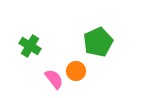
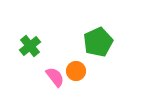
green cross: rotated 20 degrees clockwise
pink semicircle: moved 1 px right, 2 px up
